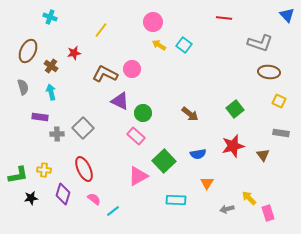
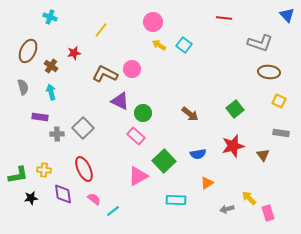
orange triangle at (207, 183): rotated 24 degrees clockwise
purple diamond at (63, 194): rotated 25 degrees counterclockwise
